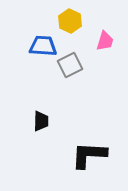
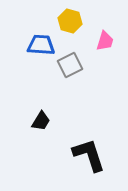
yellow hexagon: rotated 10 degrees counterclockwise
blue trapezoid: moved 2 px left, 1 px up
black trapezoid: rotated 30 degrees clockwise
black L-shape: rotated 69 degrees clockwise
